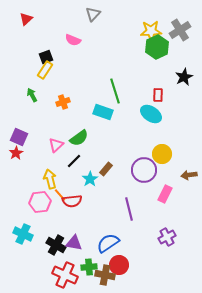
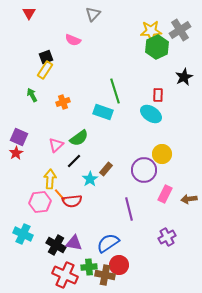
red triangle: moved 3 px right, 6 px up; rotated 16 degrees counterclockwise
brown arrow: moved 24 px down
yellow arrow: rotated 18 degrees clockwise
